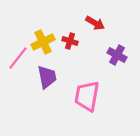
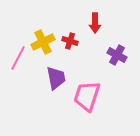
red arrow: rotated 60 degrees clockwise
pink line: rotated 10 degrees counterclockwise
purple trapezoid: moved 9 px right, 1 px down
pink trapezoid: rotated 8 degrees clockwise
